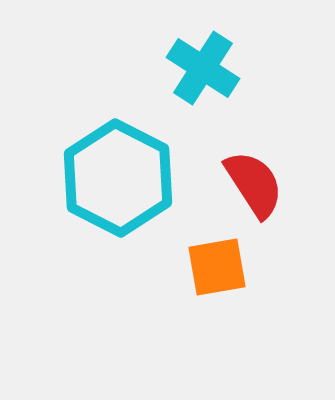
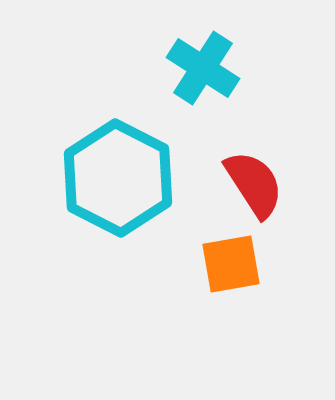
orange square: moved 14 px right, 3 px up
